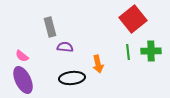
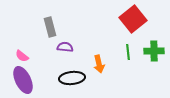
green cross: moved 3 px right
orange arrow: moved 1 px right
